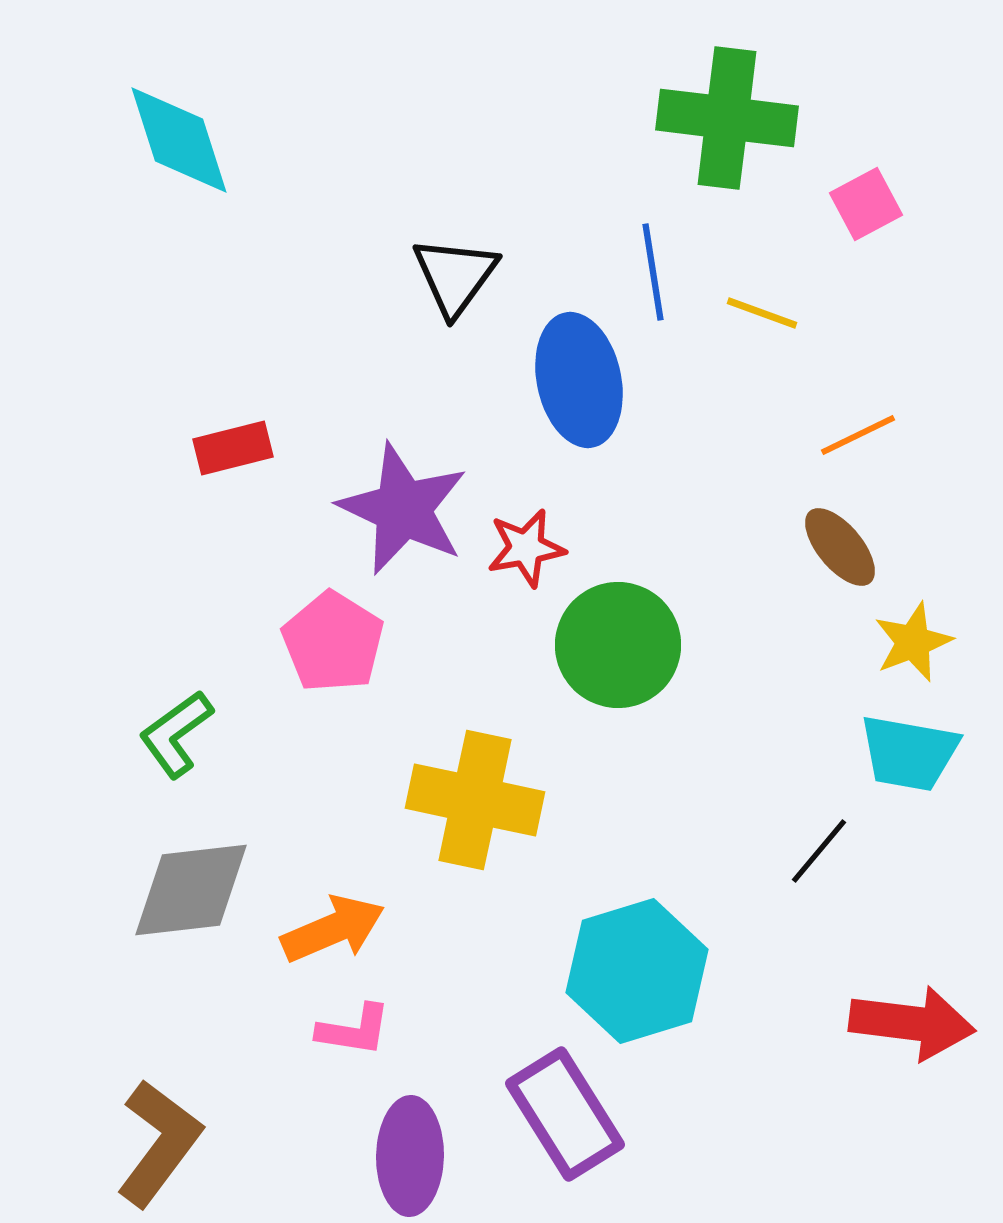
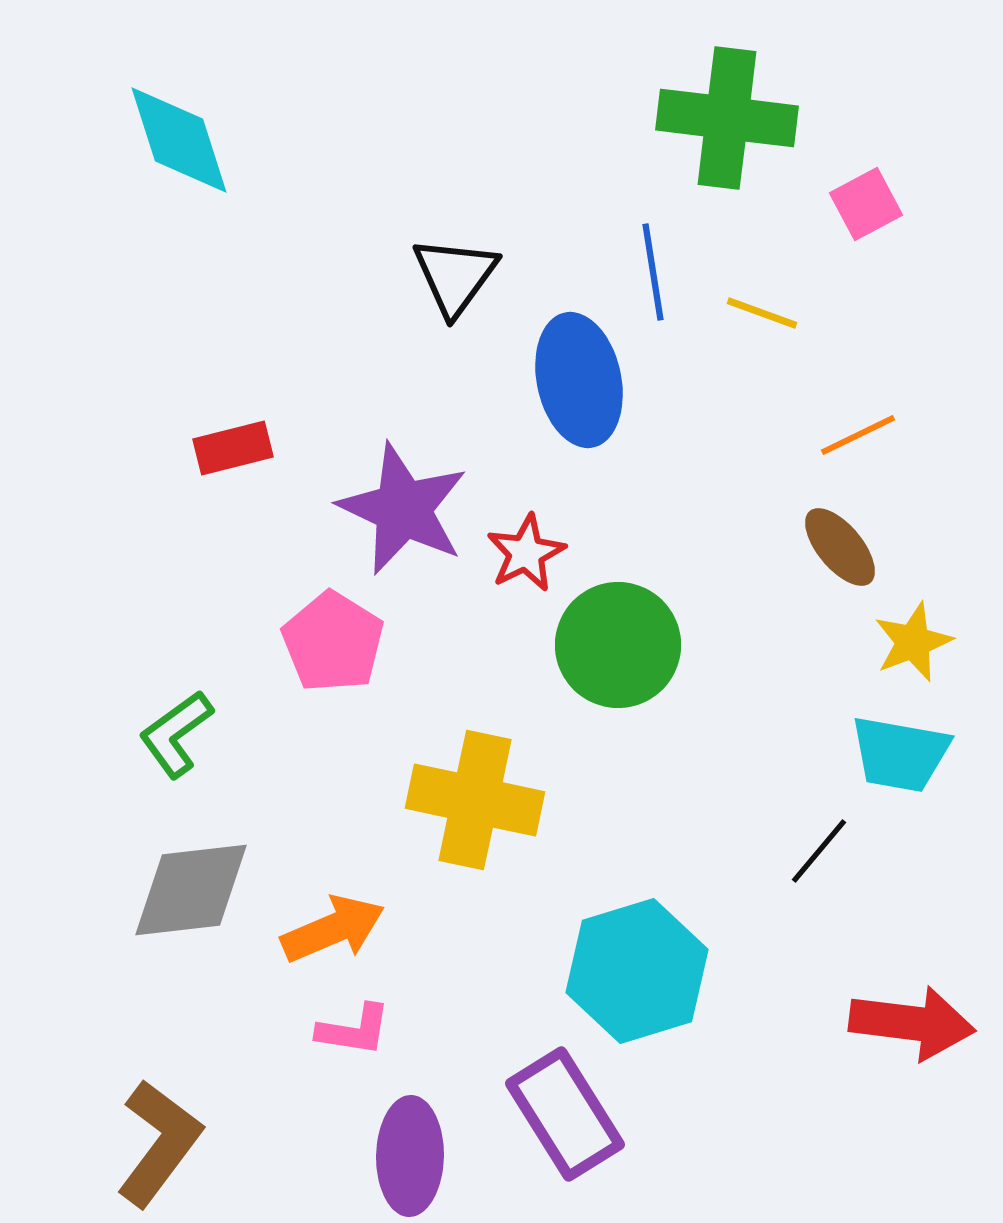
red star: moved 5 px down; rotated 16 degrees counterclockwise
cyan trapezoid: moved 9 px left, 1 px down
